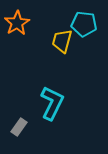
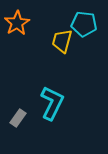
gray rectangle: moved 1 px left, 9 px up
